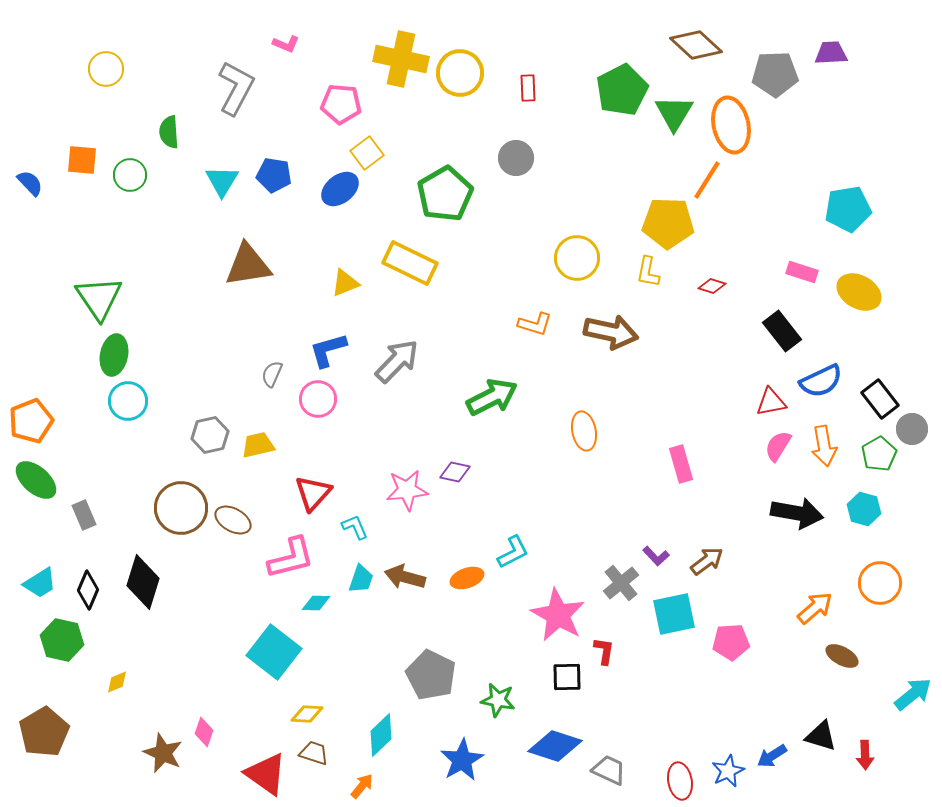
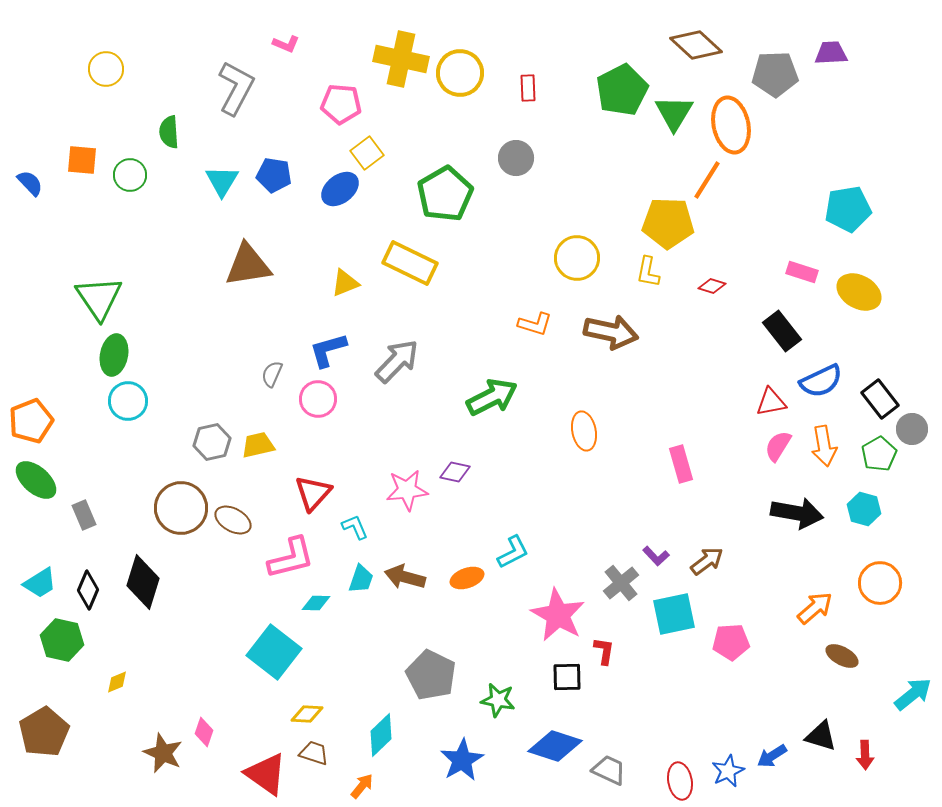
gray hexagon at (210, 435): moved 2 px right, 7 px down
